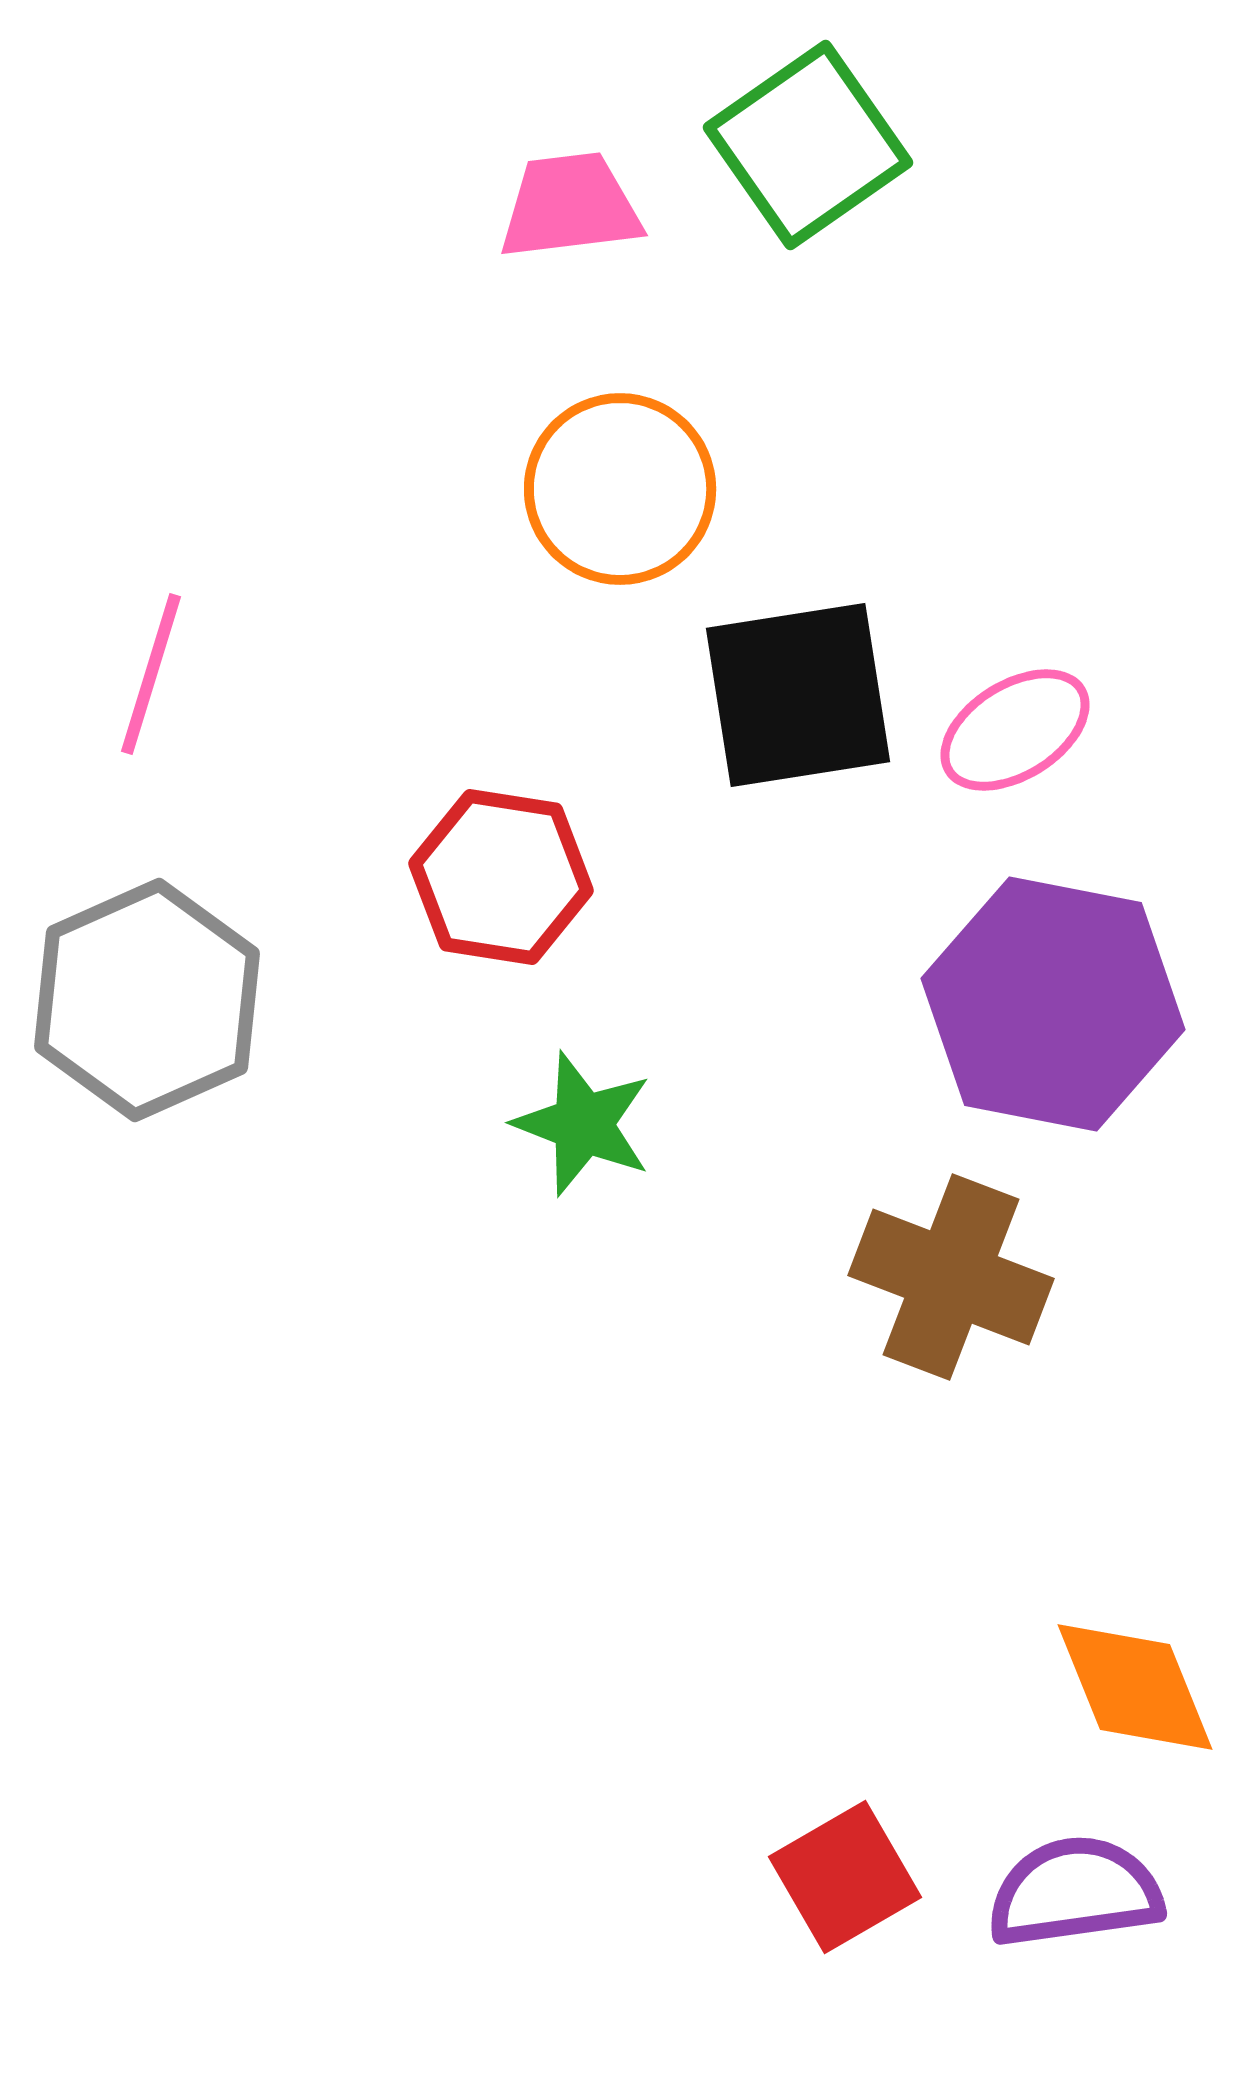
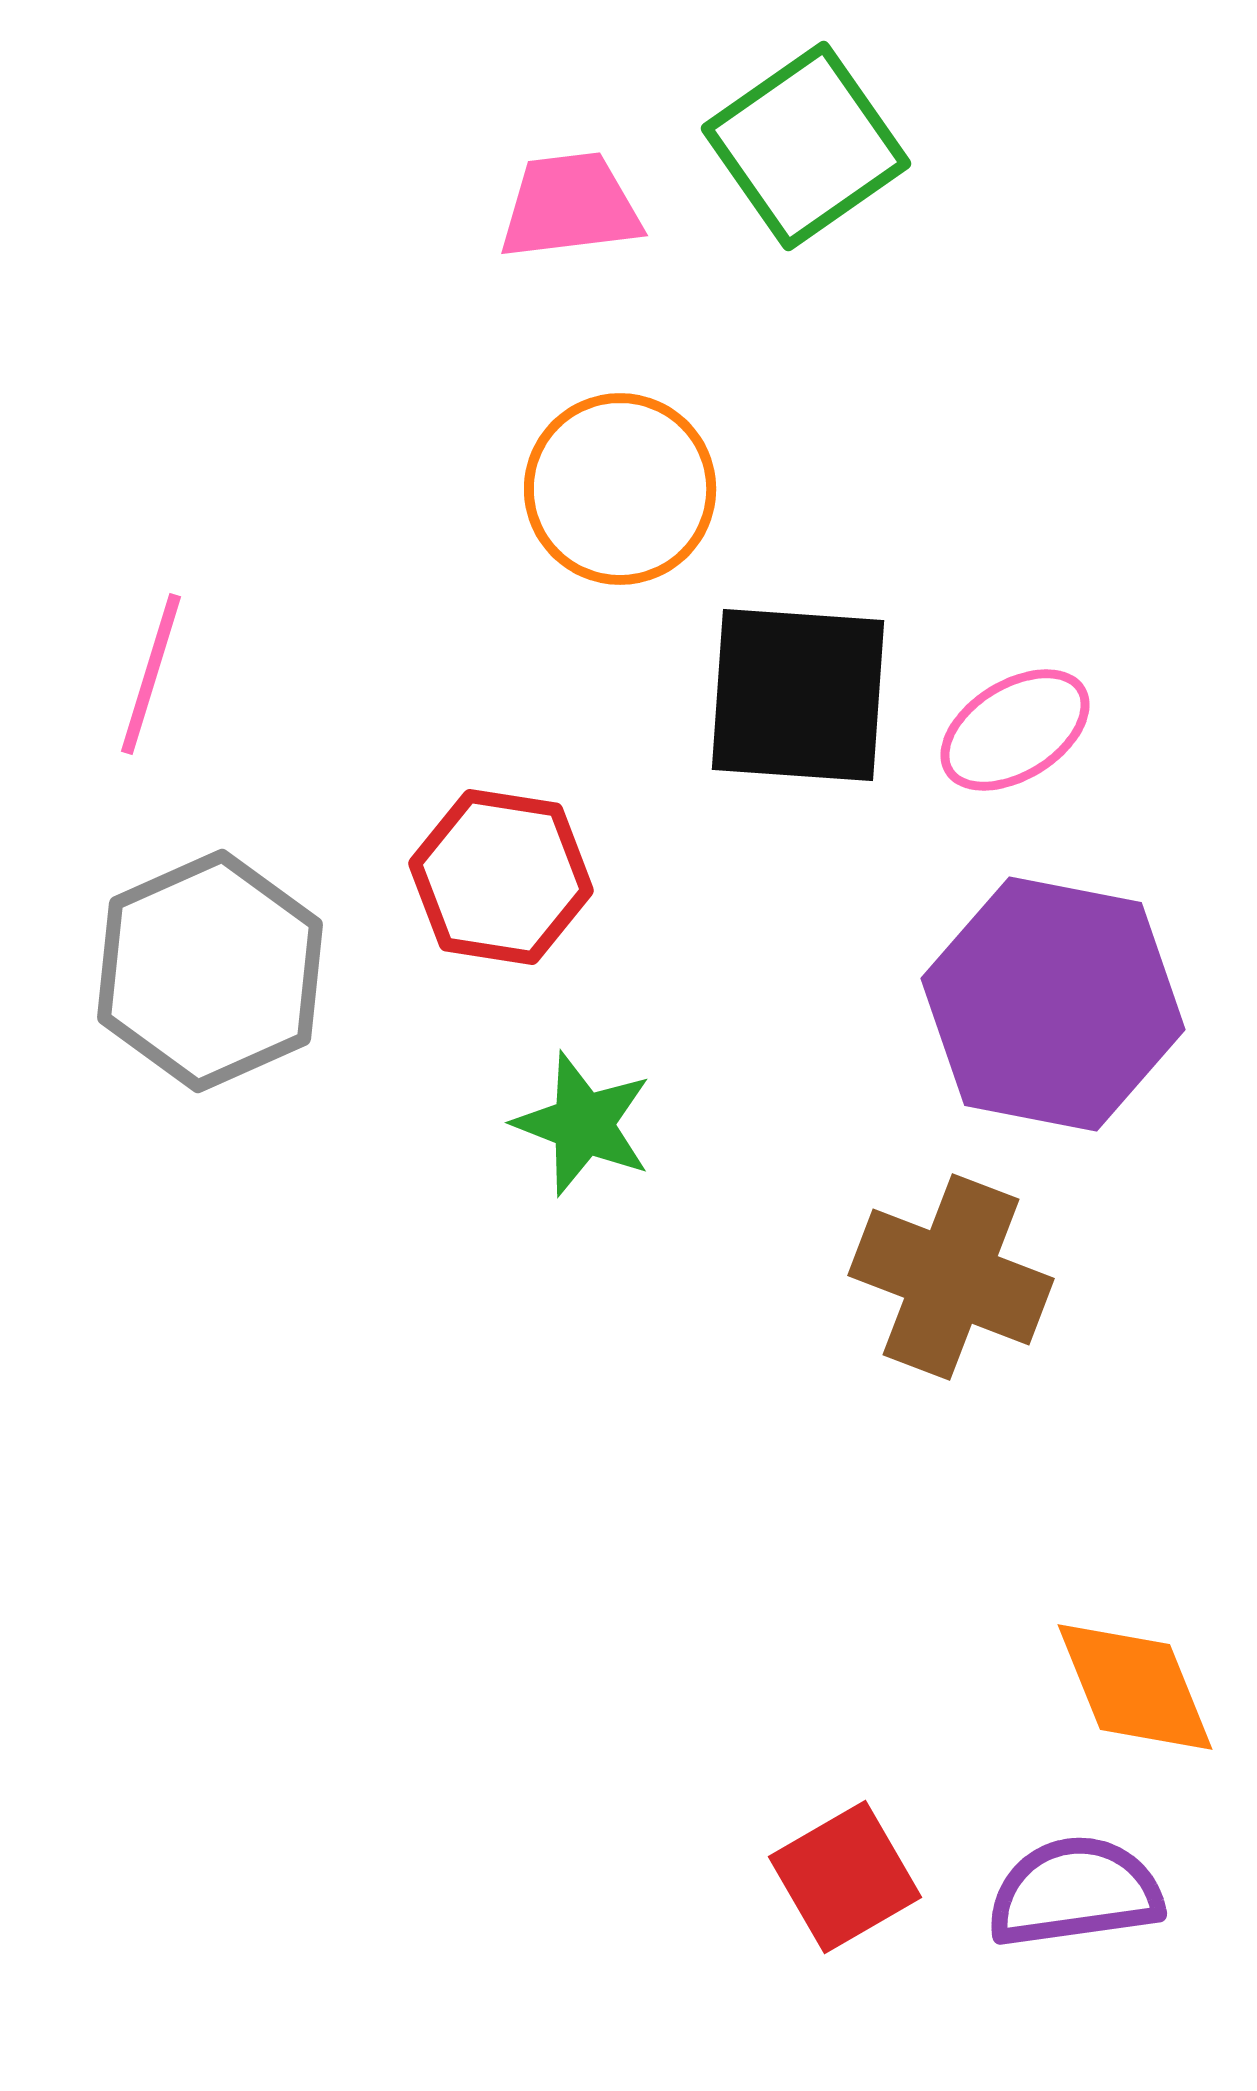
green square: moved 2 px left, 1 px down
black square: rotated 13 degrees clockwise
gray hexagon: moved 63 px right, 29 px up
